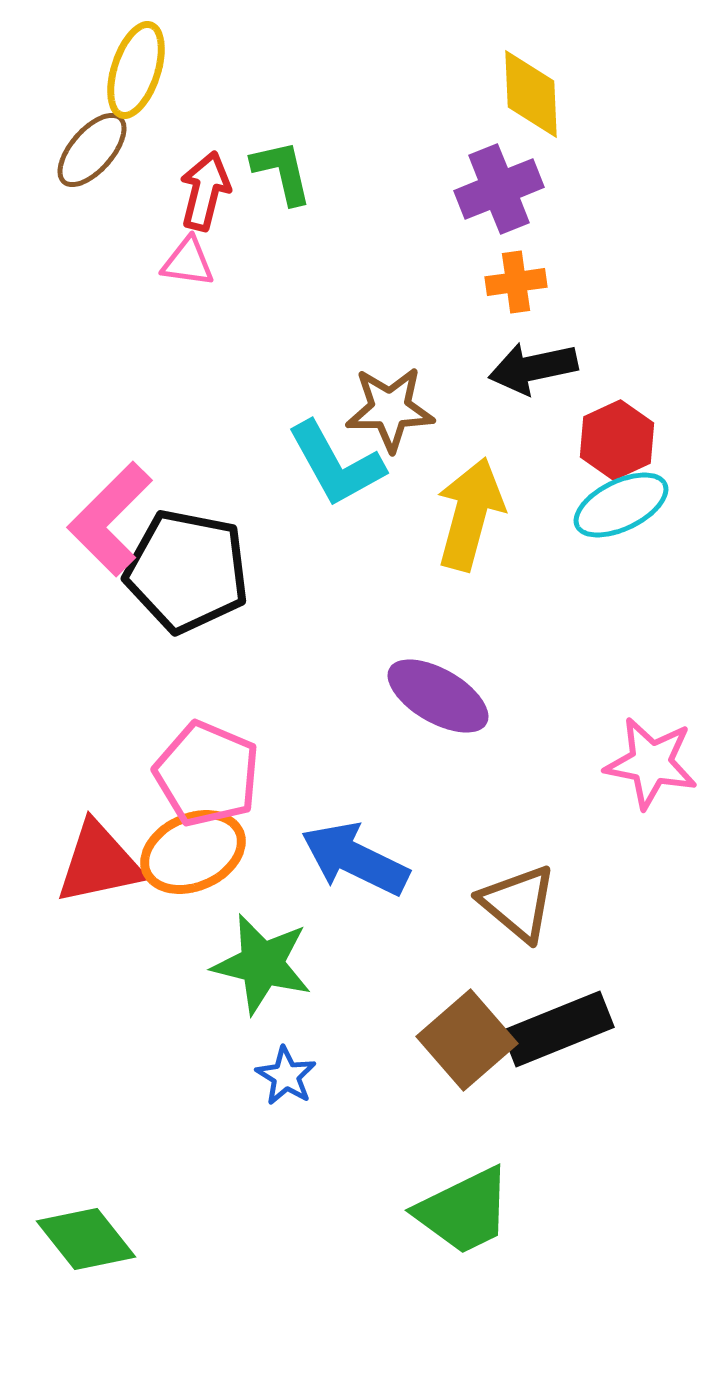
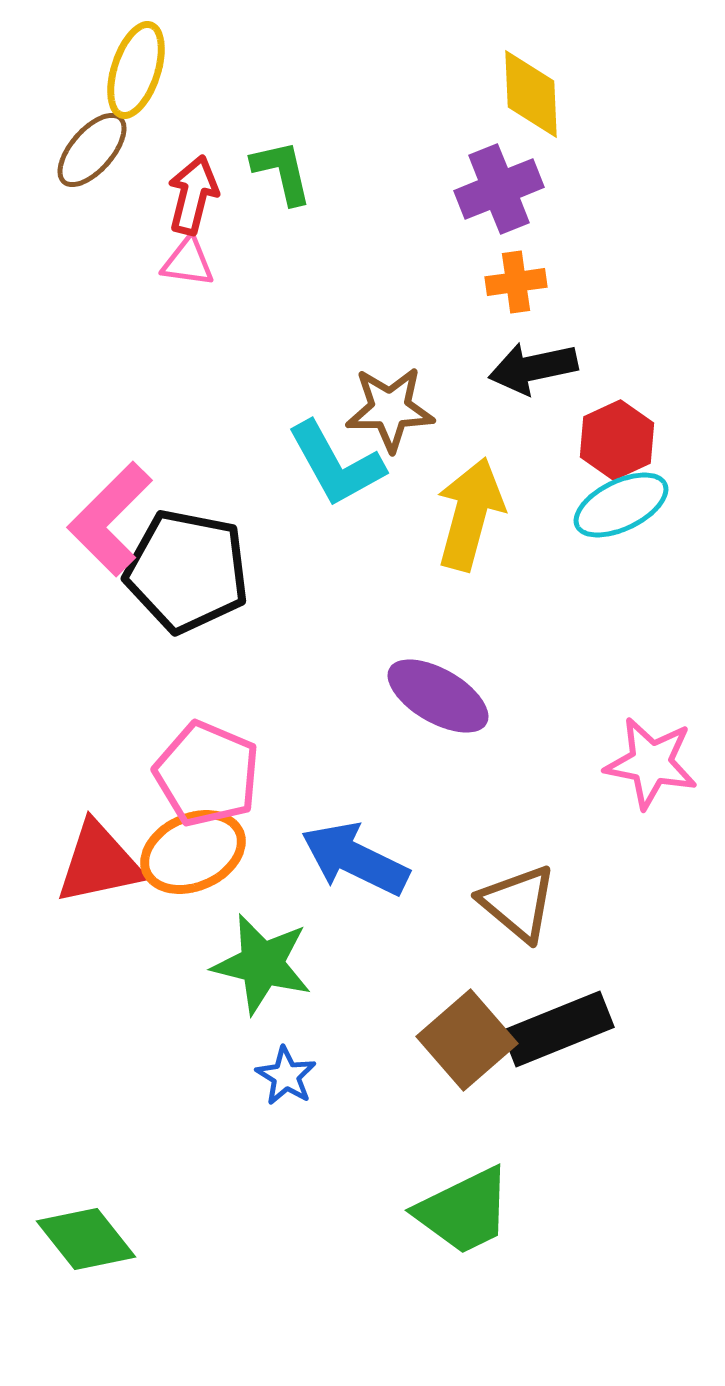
red arrow: moved 12 px left, 4 px down
